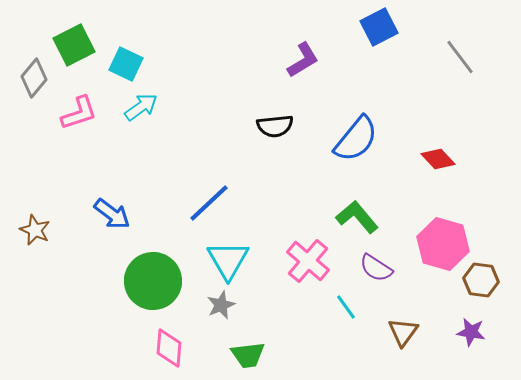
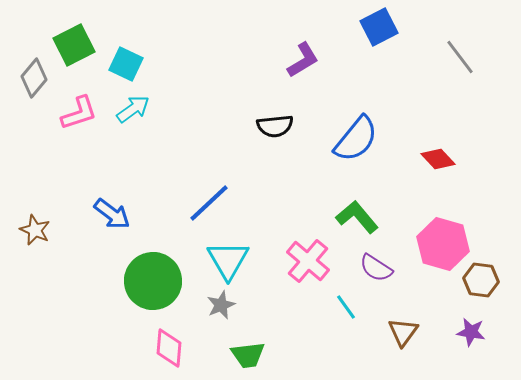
cyan arrow: moved 8 px left, 2 px down
